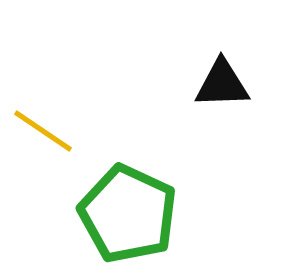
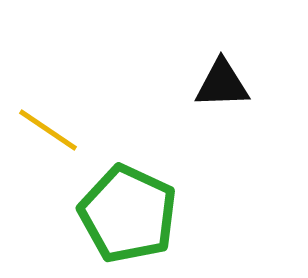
yellow line: moved 5 px right, 1 px up
